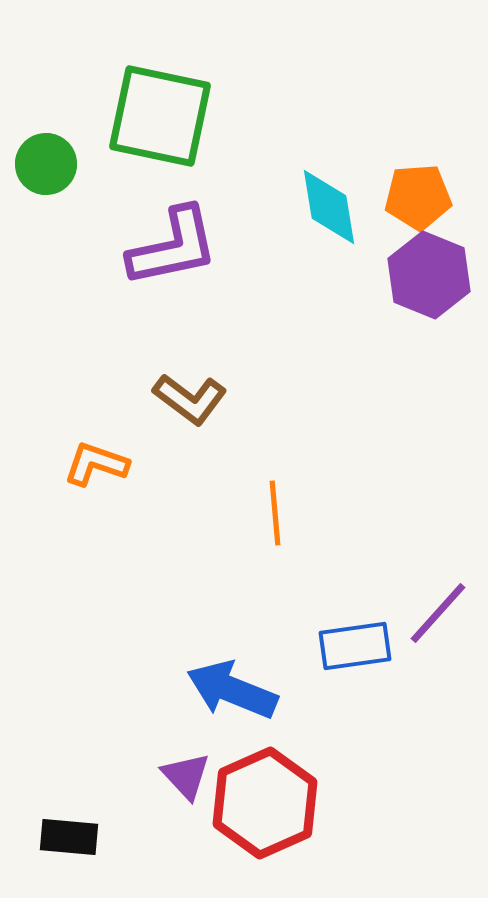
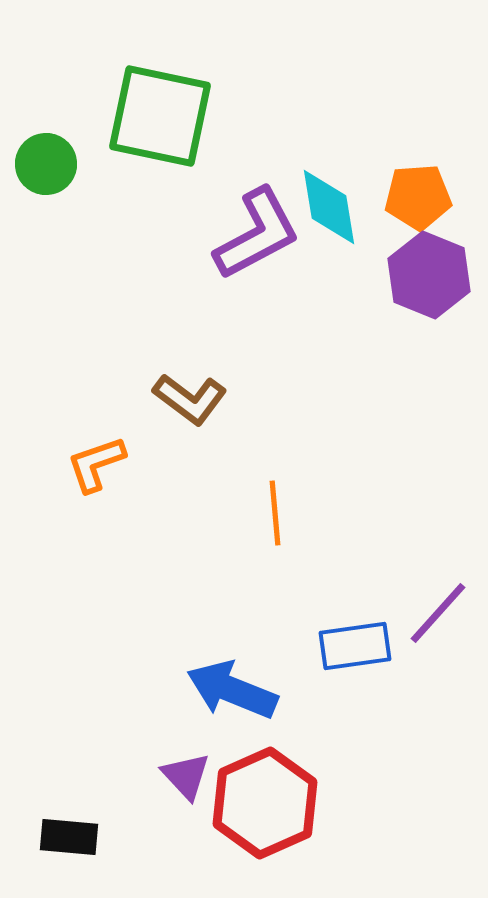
purple L-shape: moved 84 px right, 13 px up; rotated 16 degrees counterclockwise
orange L-shape: rotated 38 degrees counterclockwise
